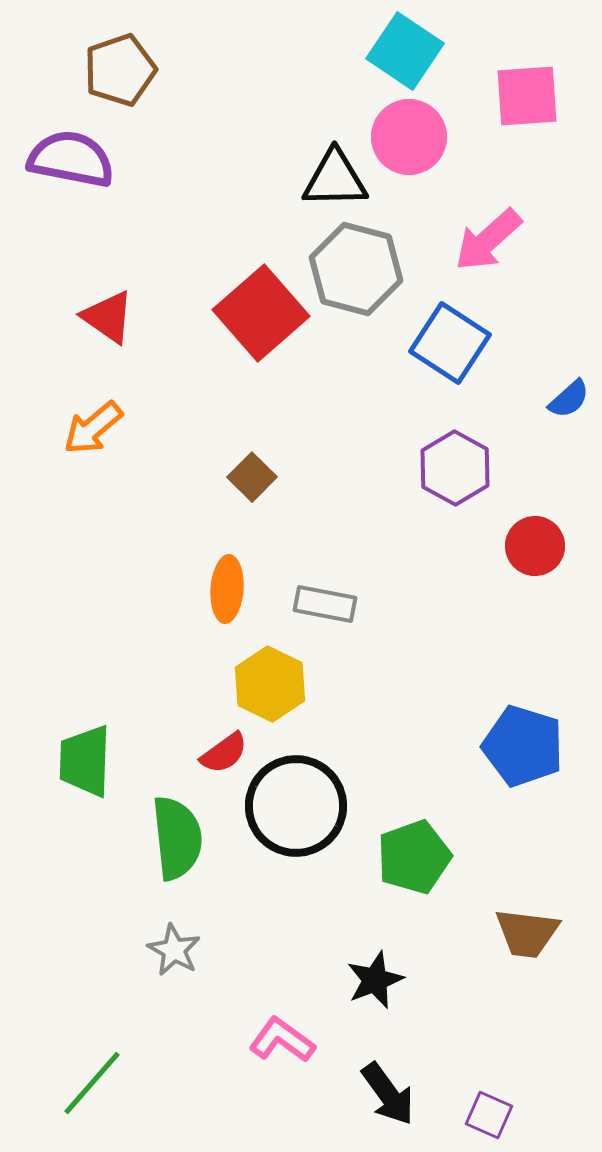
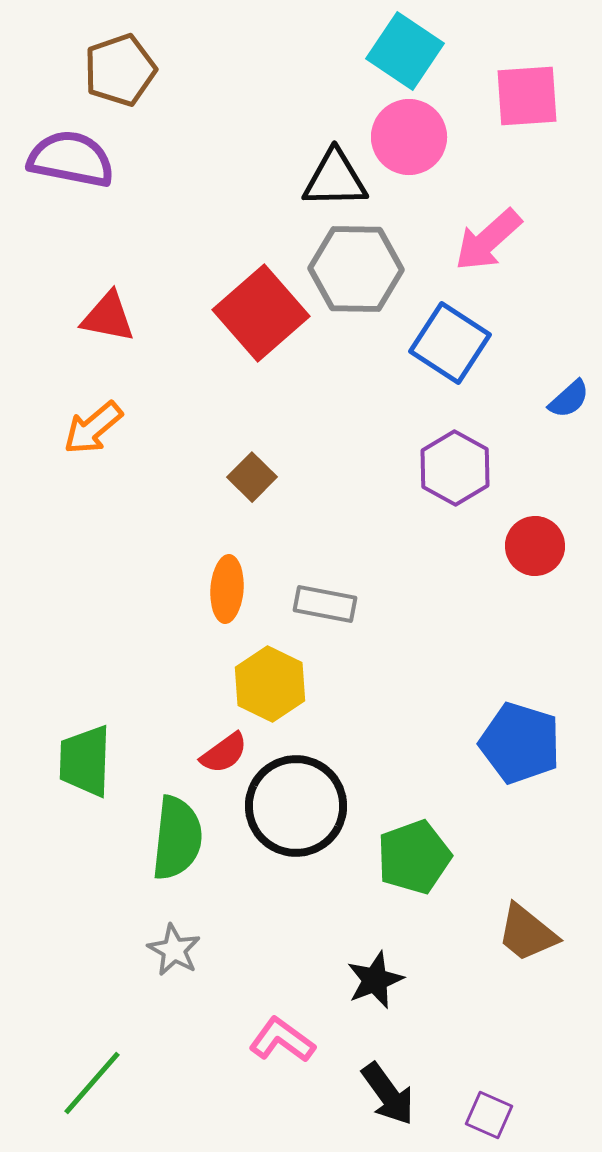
gray hexagon: rotated 14 degrees counterclockwise
red triangle: rotated 24 degrees counterclockwise
blue pentagon: moved 3 px left, 3 px up
green semicircle: rotated 12 degrees clockwise
brown trapezoid: rotated 32 degrees clockwise
